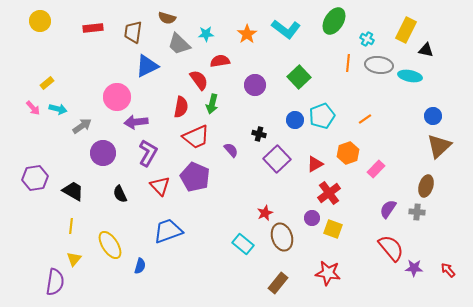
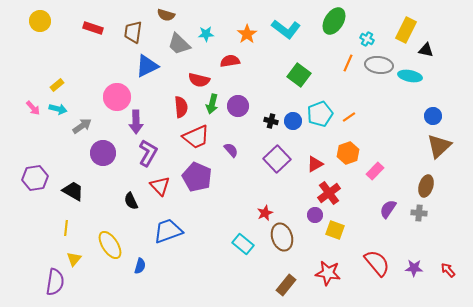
brown semicircle at (167, 18): moved 1 px left, 3 px up
red rectangle at (93, 28): rotated 24 degrees clockwise
red semicircle at (220, 61): moved 10 px right
orange line at (348, 63): rotated 18 degrees clockwise
green square at (299, 77): moved 2 px up; rotated 10 degrees counterclockwise
red semicircle at (199, 80): rotated 140 degrees clockwise
yellow rectangle at (47, 83): moved 10 px right, 2 px down
purple circle at (255, 85): moved 17 px left, 21 px down
red semicircle at (181, 107): rotated 15 degrees counterclockwise
cyan pentagon at (322, 116): moved 2 px left, 2 px up
orange line at (365, 119): moved 16 px left, 2 px up
blue circle at (295, 120): moved 2 px left, 1 px down
purple arrow at (136, 122): rotated 85 degrees counterclockwise
black cross at (259, 134): moved 12 px right, 13 px up
pink rectangle at (376, 169): moved 1 px left, 2 px down
purple pentagon at (195, 177): moved 2 px right
black semicircle at (120, 194): moved 11 px right, 7 px down
gray cross at (417, 212): moved 2 px right, 1 px down
purple circle at (312, 218): moved 3 px right, 3 px up
yellow line at (71, 226): moved 5 px left, 2 px down
yellow square at (333, 229): moved 2 px right, 1 px down
red semicircle at (391, 248): moved 14 px left, 15 px down
brown rectangle at (278, 283): moved 8 px right, 2 px down
